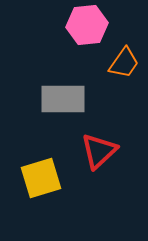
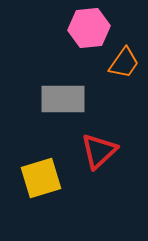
pink hexagon: moved 2 px right, 3 px down
